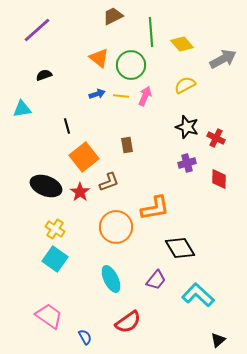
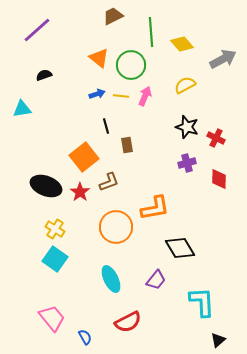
black line: moved 39 px right
cyan L-shape: moved 4 px right, 7 px down; rotated 44 degrees clockwise
pink trapezoid: moved 3 px right, 2 px down; rotated 16 degrees clockwise
red semicircle: rotated 8 degrees clockwise
